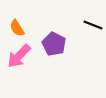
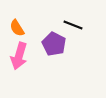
black line: moved 20 px left
pink arrow: rotated 28 degrees counterclockwise
